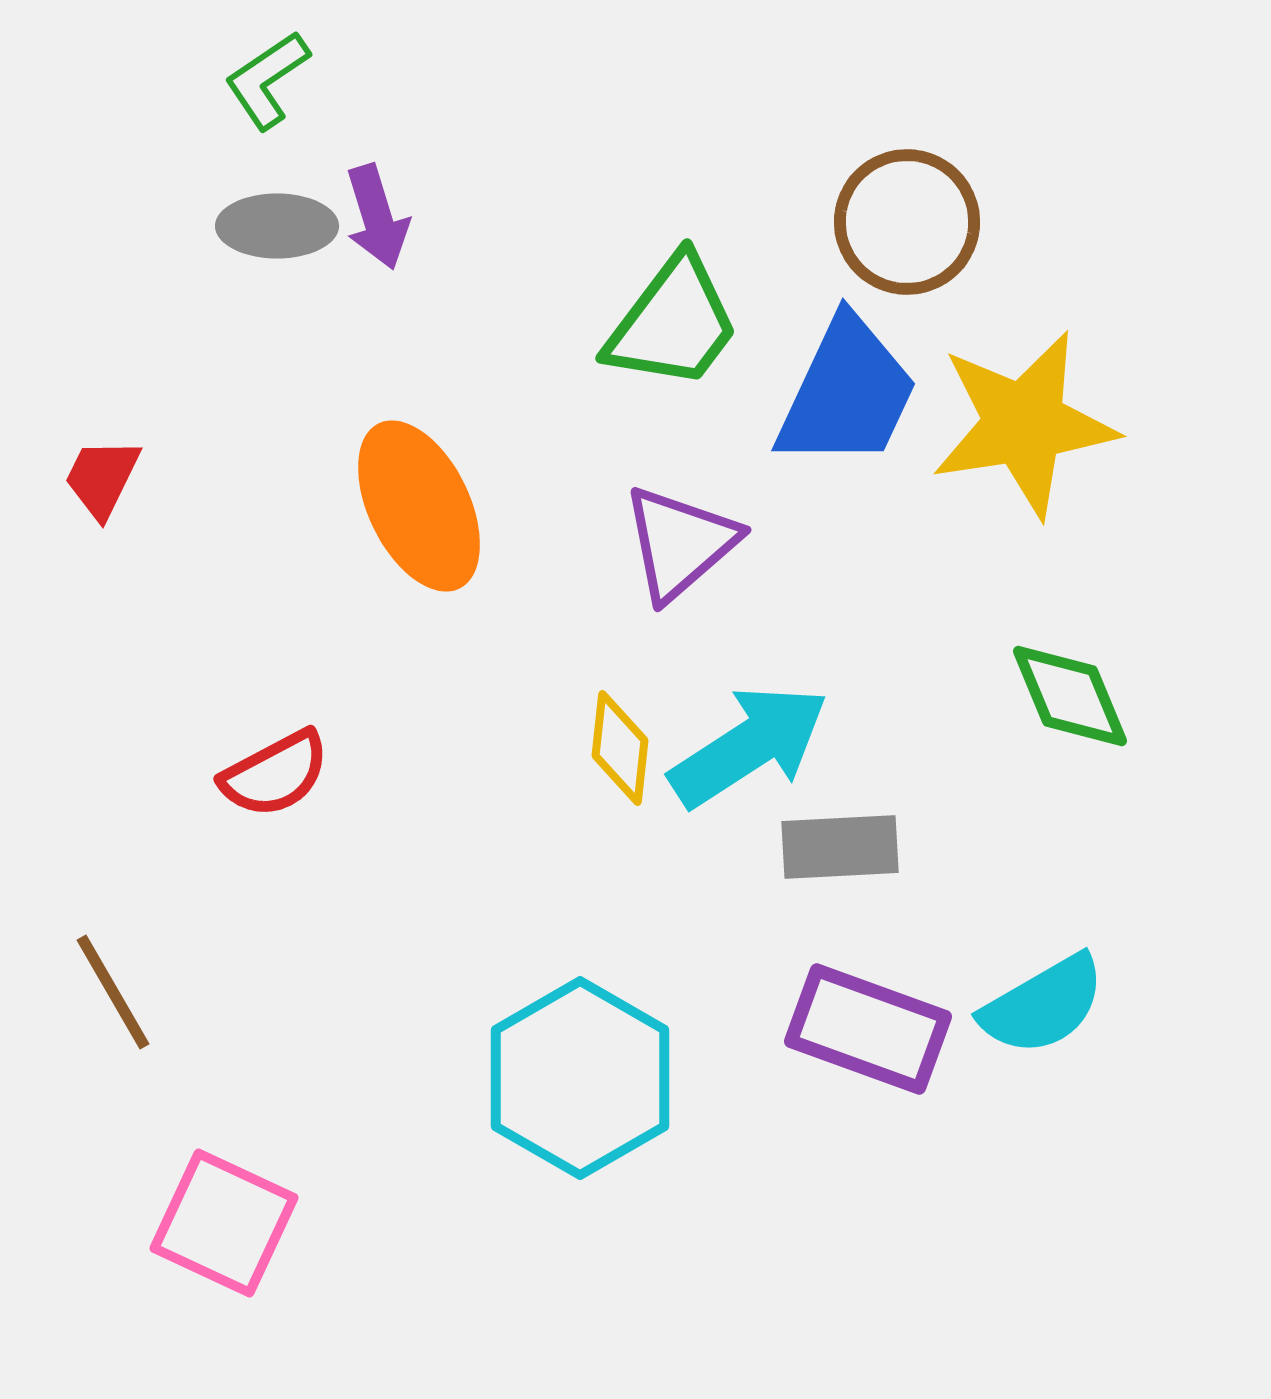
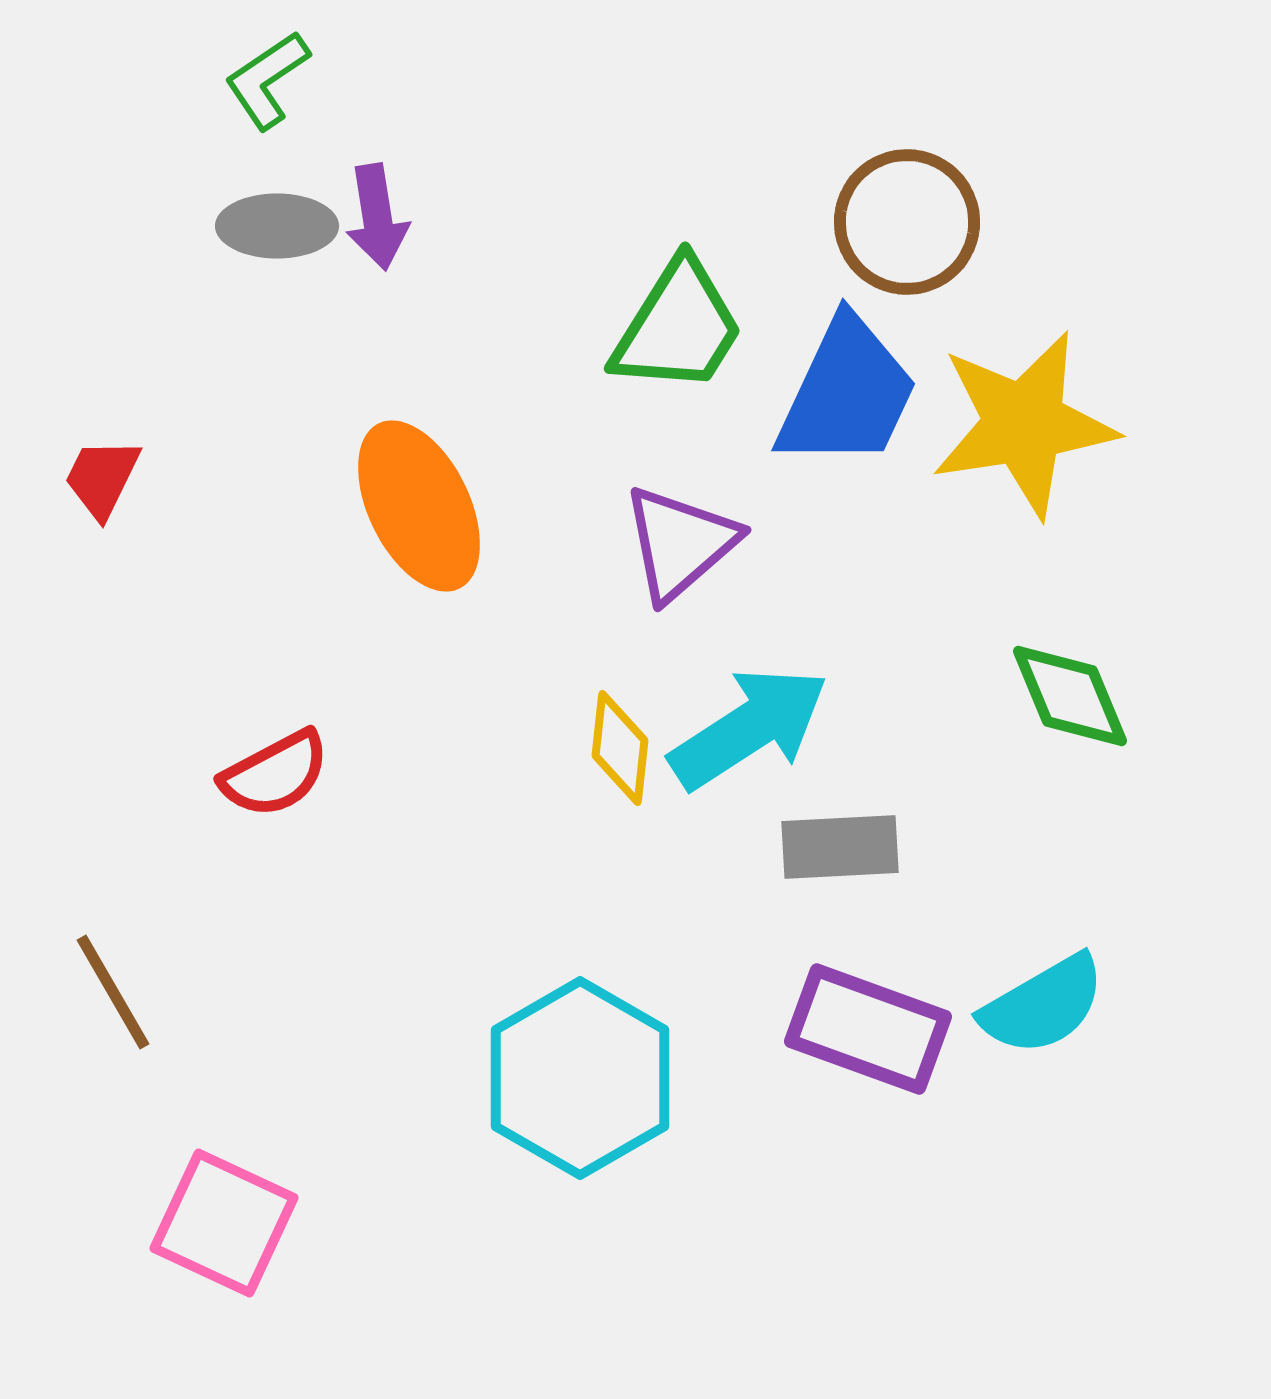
purple arrow: rotated 8 degrees clockwise
green trapezoid: moved 5 px right, 4 px down; rotated 5 degrees counterclockwise
cyan arrow: moved 18 px up
